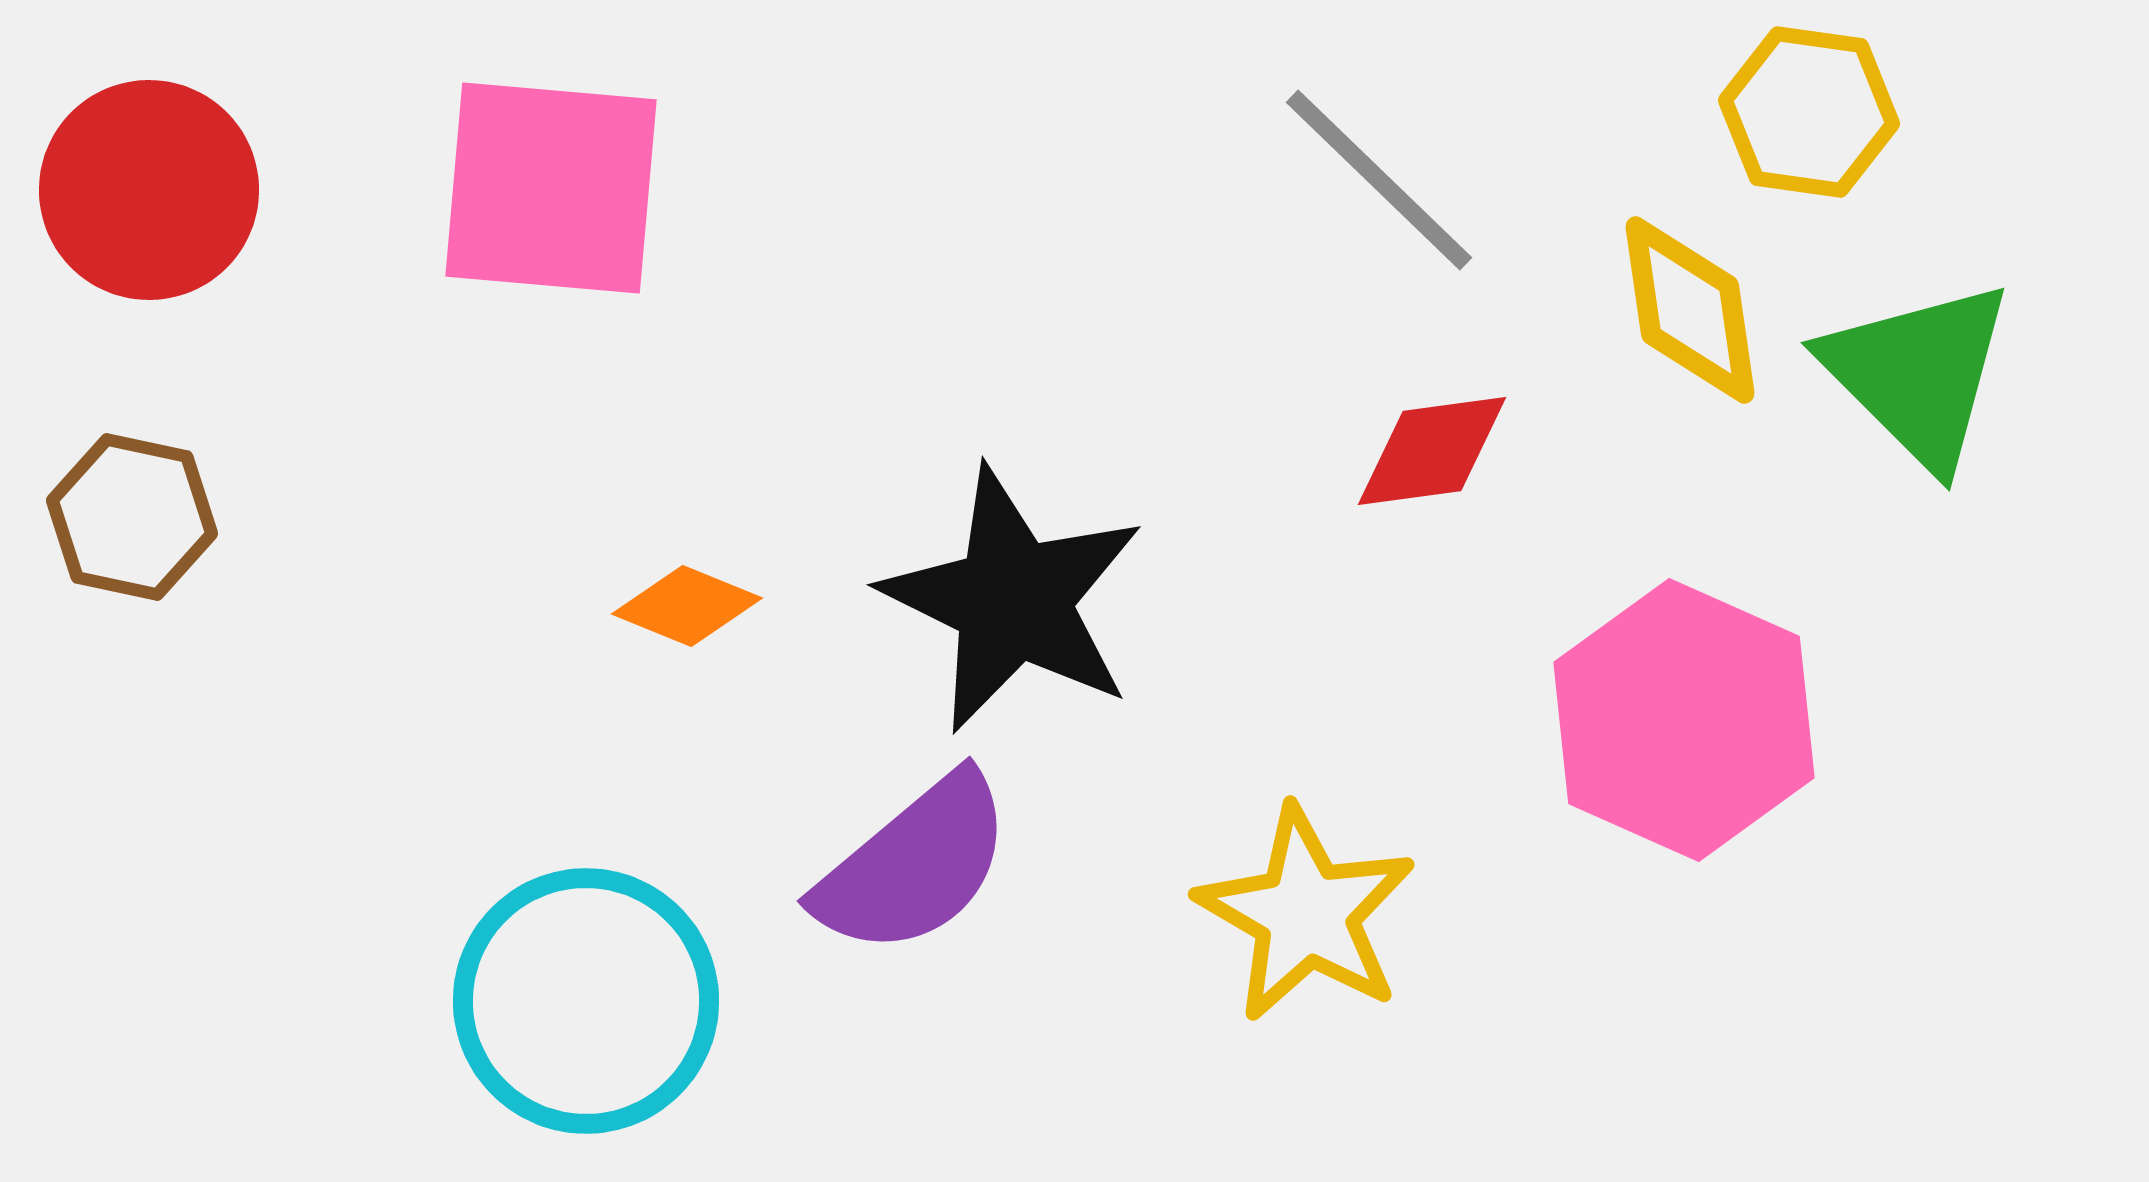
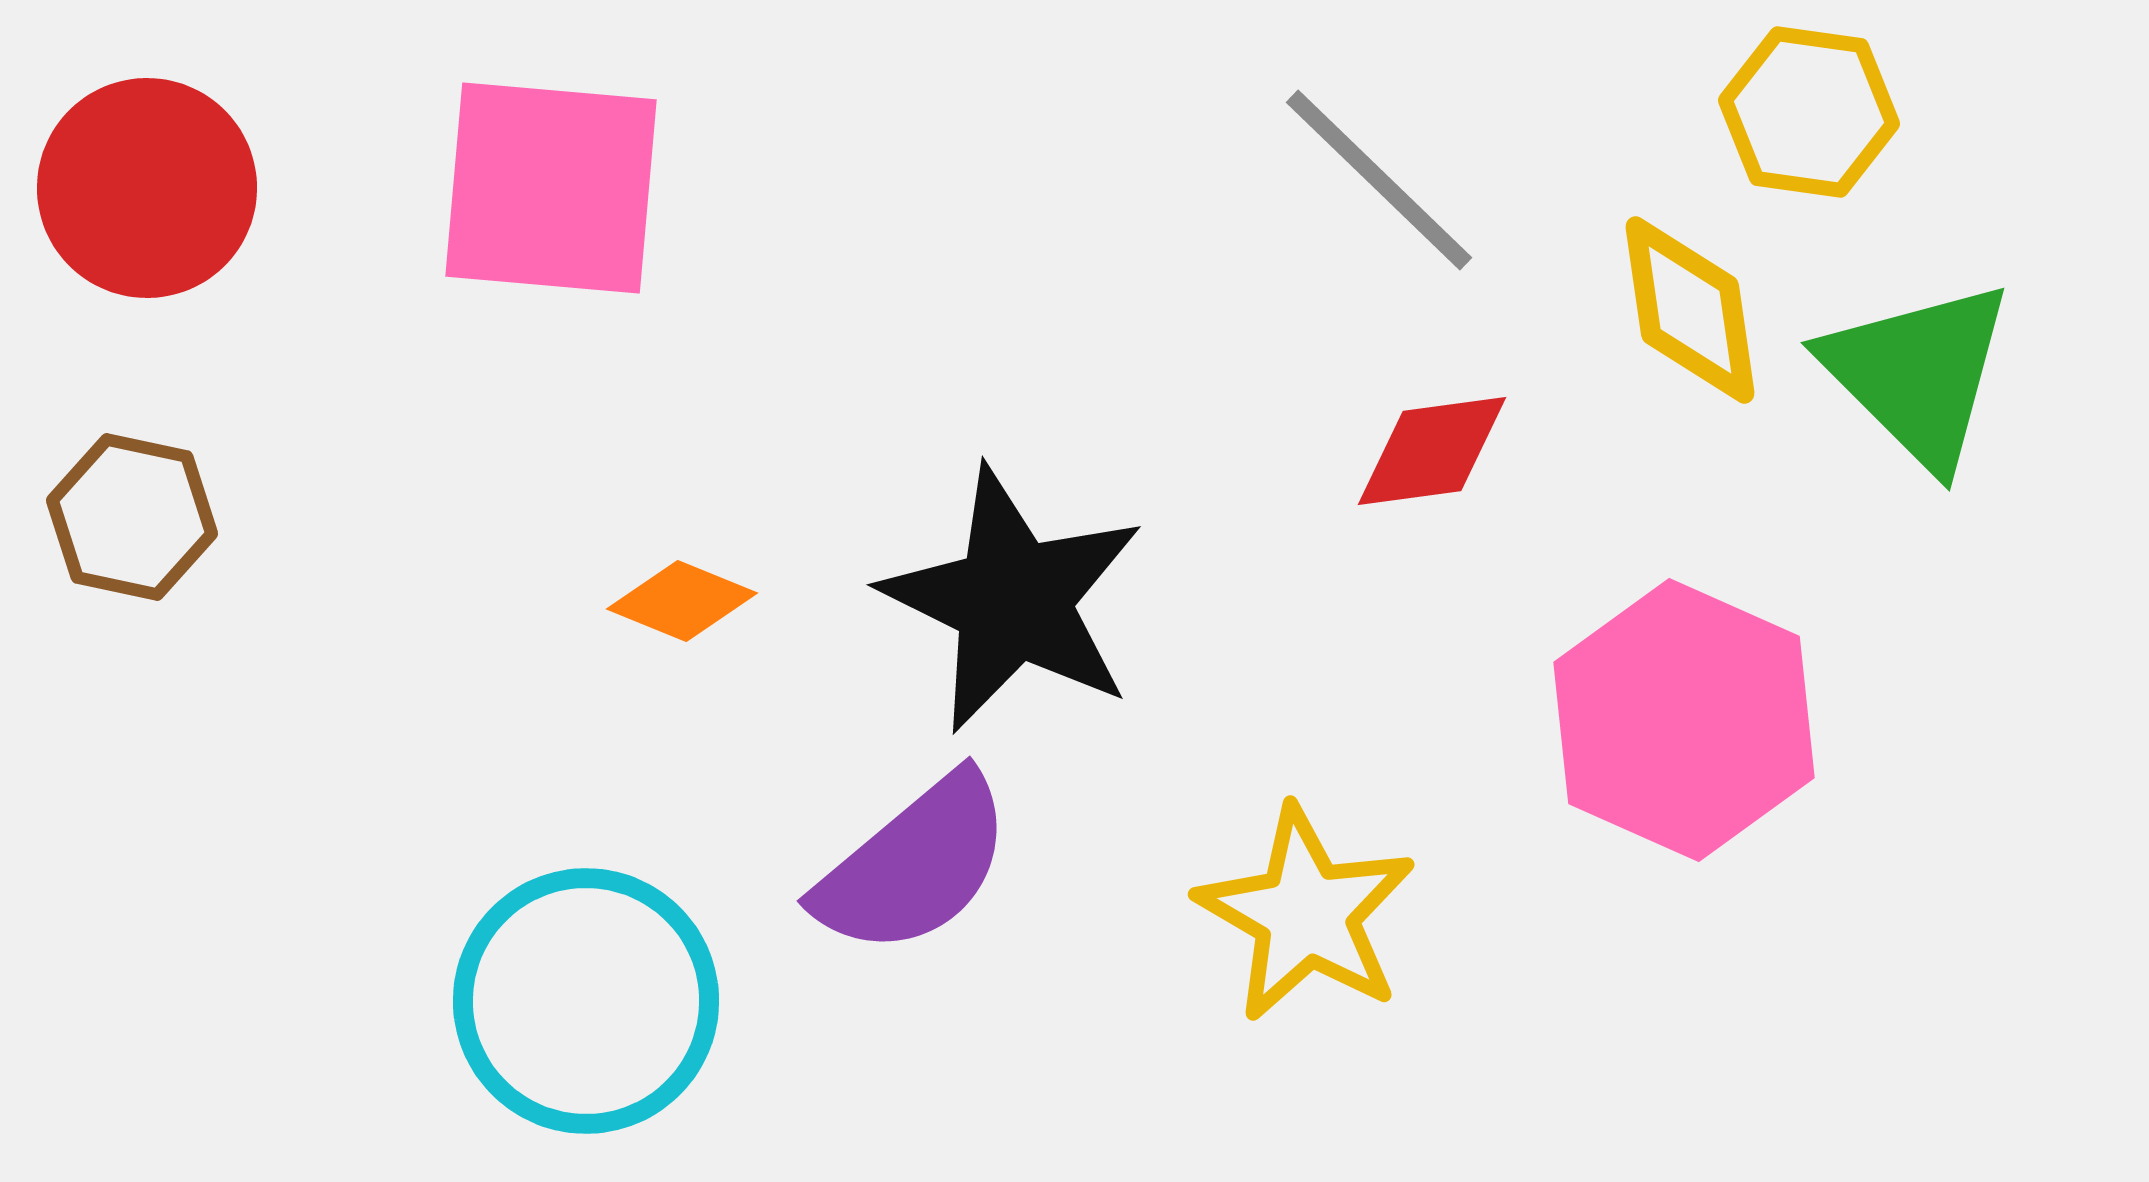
red circle: moved 2 px left, 2 px up
orange diamond: moved 5 px left, 5 px up
